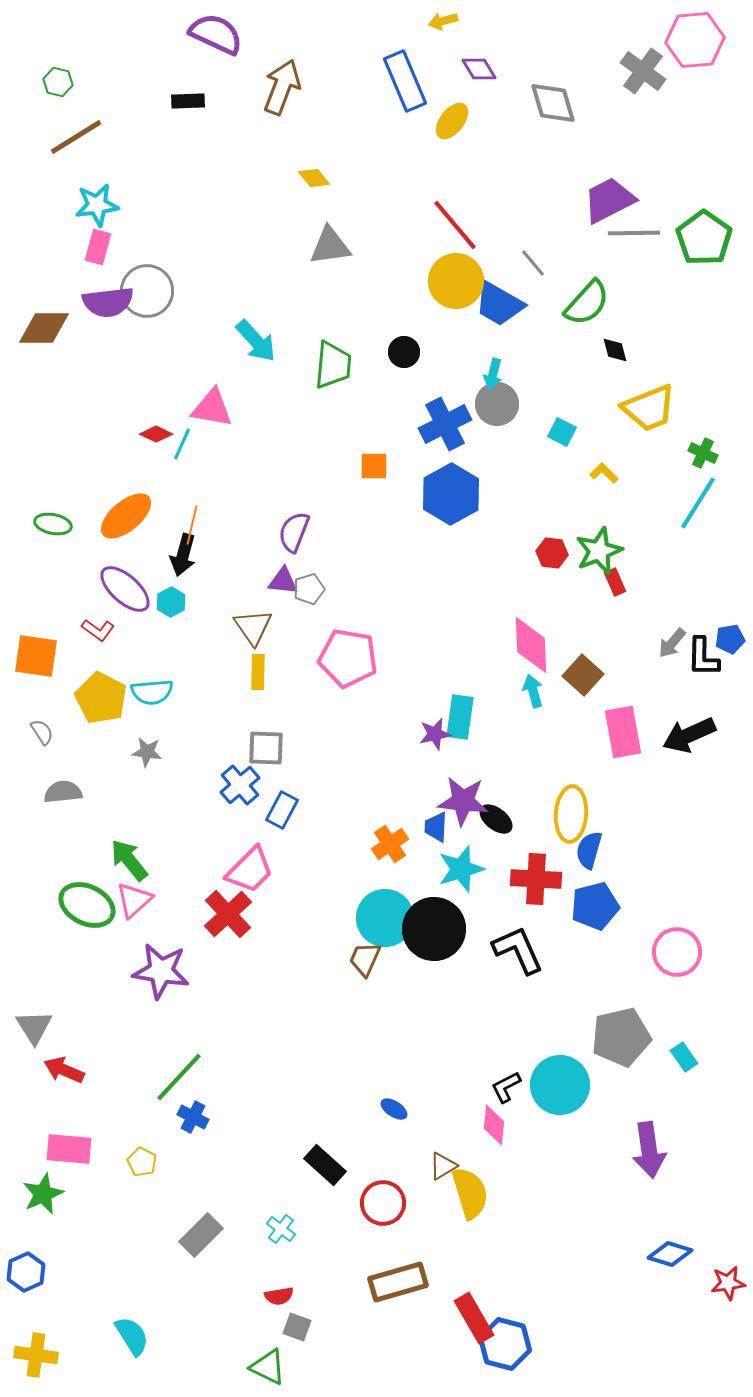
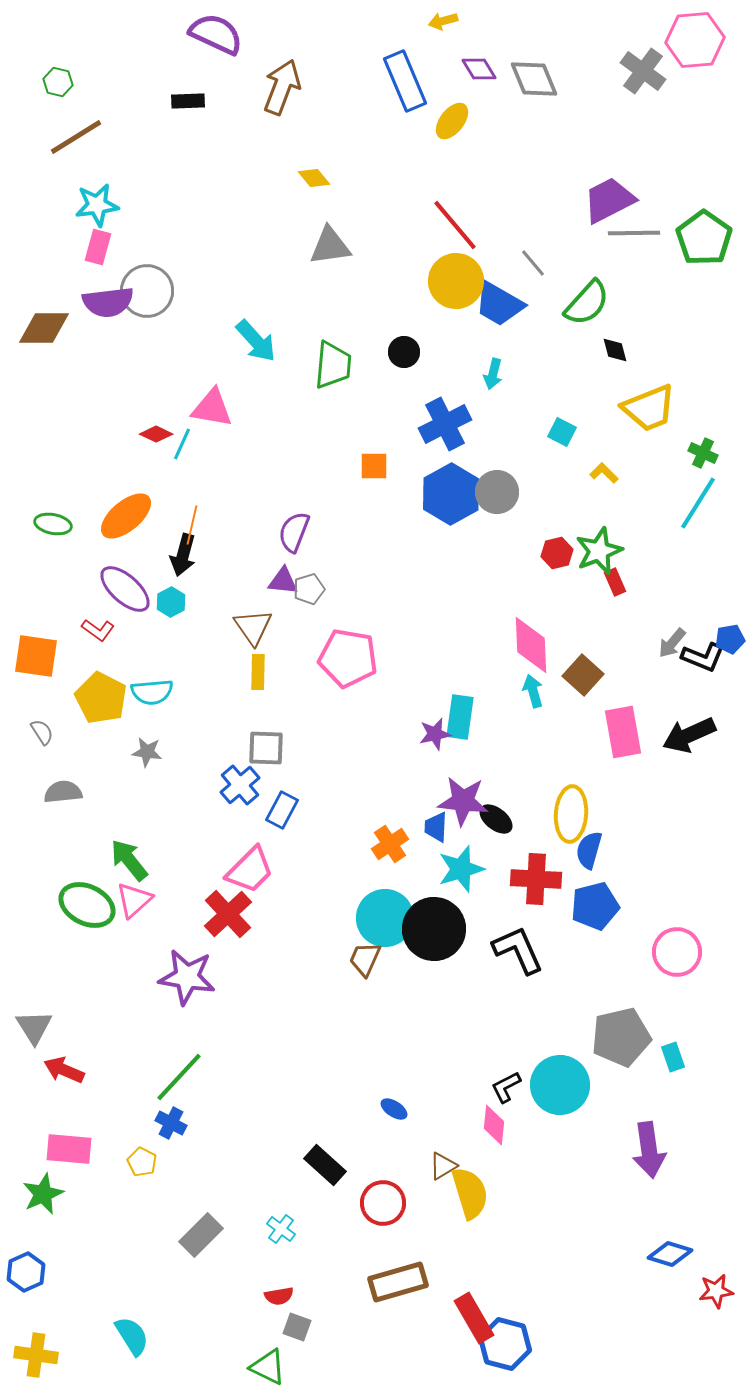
gray diamond at (553, 103): moved 19 px left, 24 px up; rotated 6 degrees counterclockwise
gray circle at (497, 404): moved 88 px down
red hexagon at (552, 553): moved 5 px right; rotated 20 degrees counterclockwise
black L-shape at (703, 657): rotated 69 degrees counterclockwise
purple star at (161, 971): moved 26 px right, 6 px down
cyan rectangle at (684, 1057): moved 11 px left; rotated 16 degrees clockwise
blue cross at (193, 1117): moved 22 px left, 6 px down
red star at (728, 1283): moved 12 px left, 8 px down
